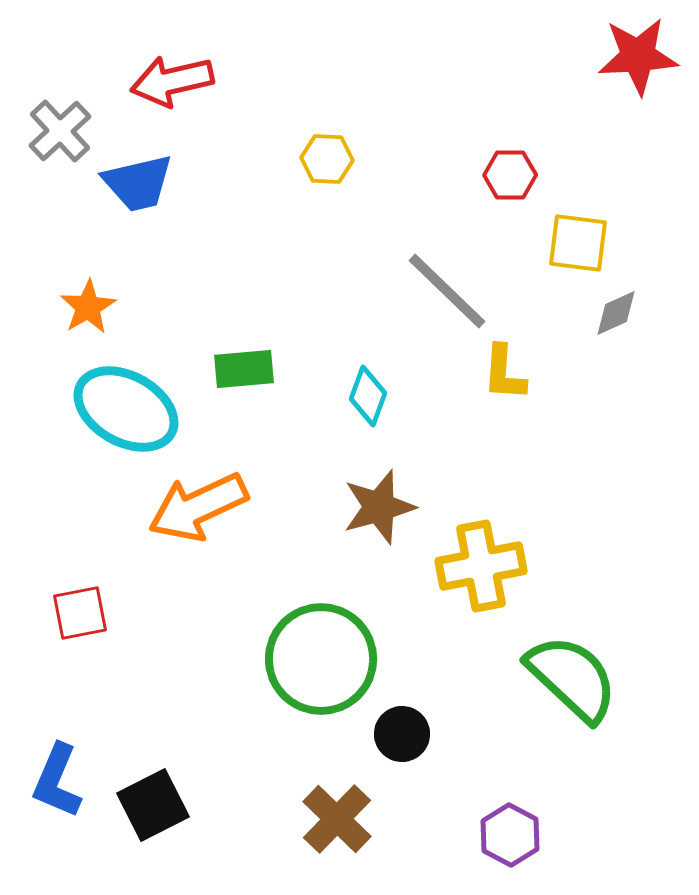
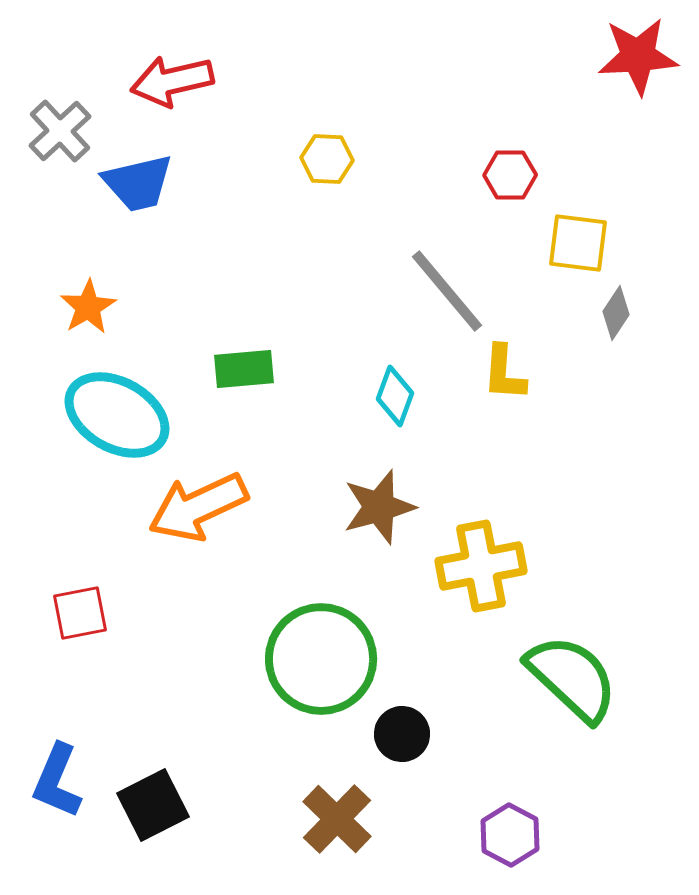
gray line: rotated 6 degrees clockwise
gray diamond: rotated 32 degrees counterclockwise
cyan diamond: moved 27 px right
cyan ellipse: moved 9 px left, 6 px down
